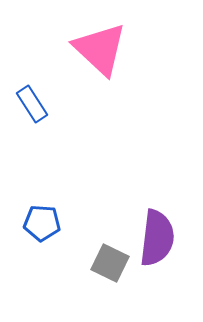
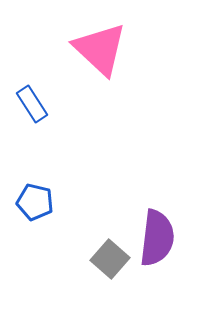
blue pentagon: moved 7 px left, 21 px up; rotated 9 degrees clockwise
gray square: moved 4 px up; rotated 15 degrees clockwise
